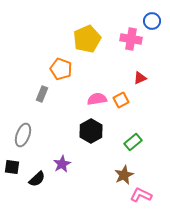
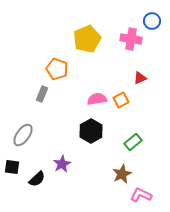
orange pentagon: moved 4 px left
gray ellipse: rotated 15 degrees clockwise
brown star: moved 2 px left, 1 px up
